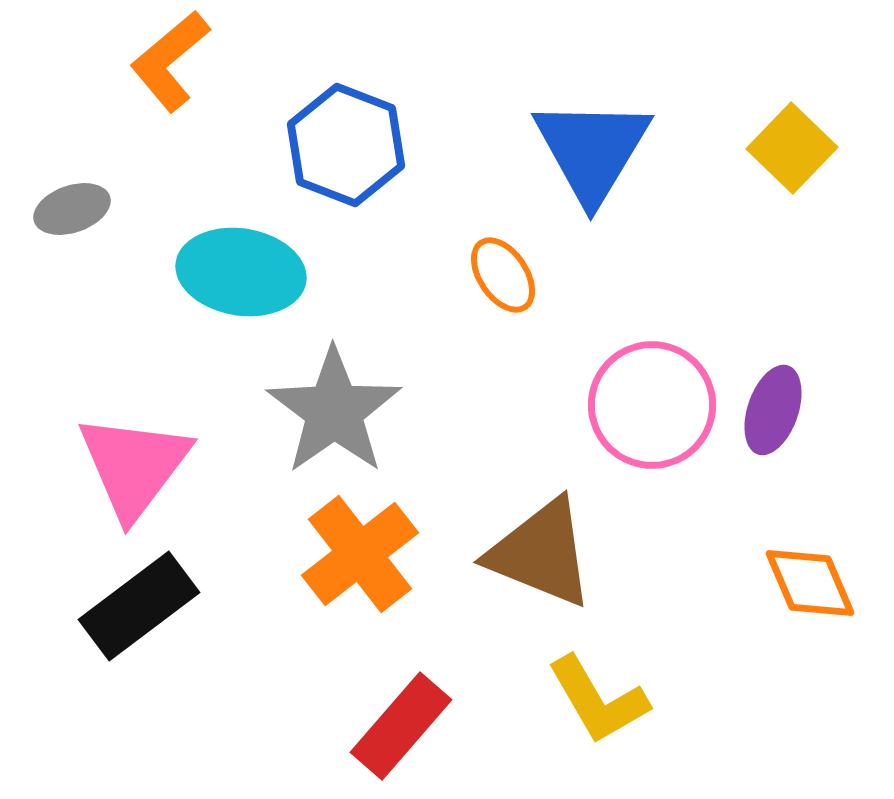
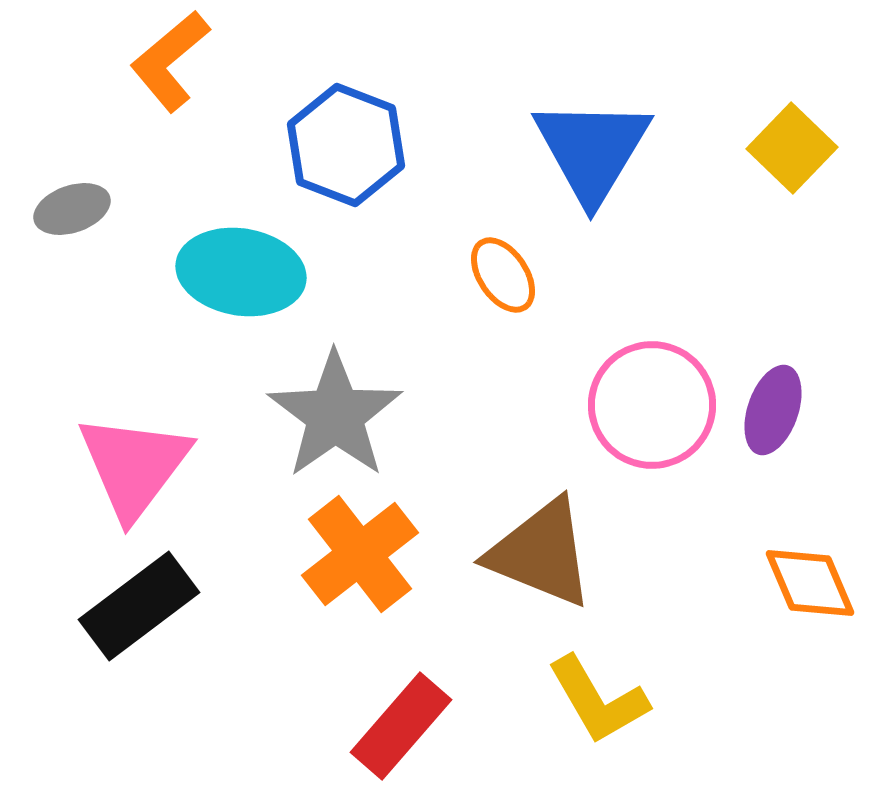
gray star: moved 1 px right, 4 px down
